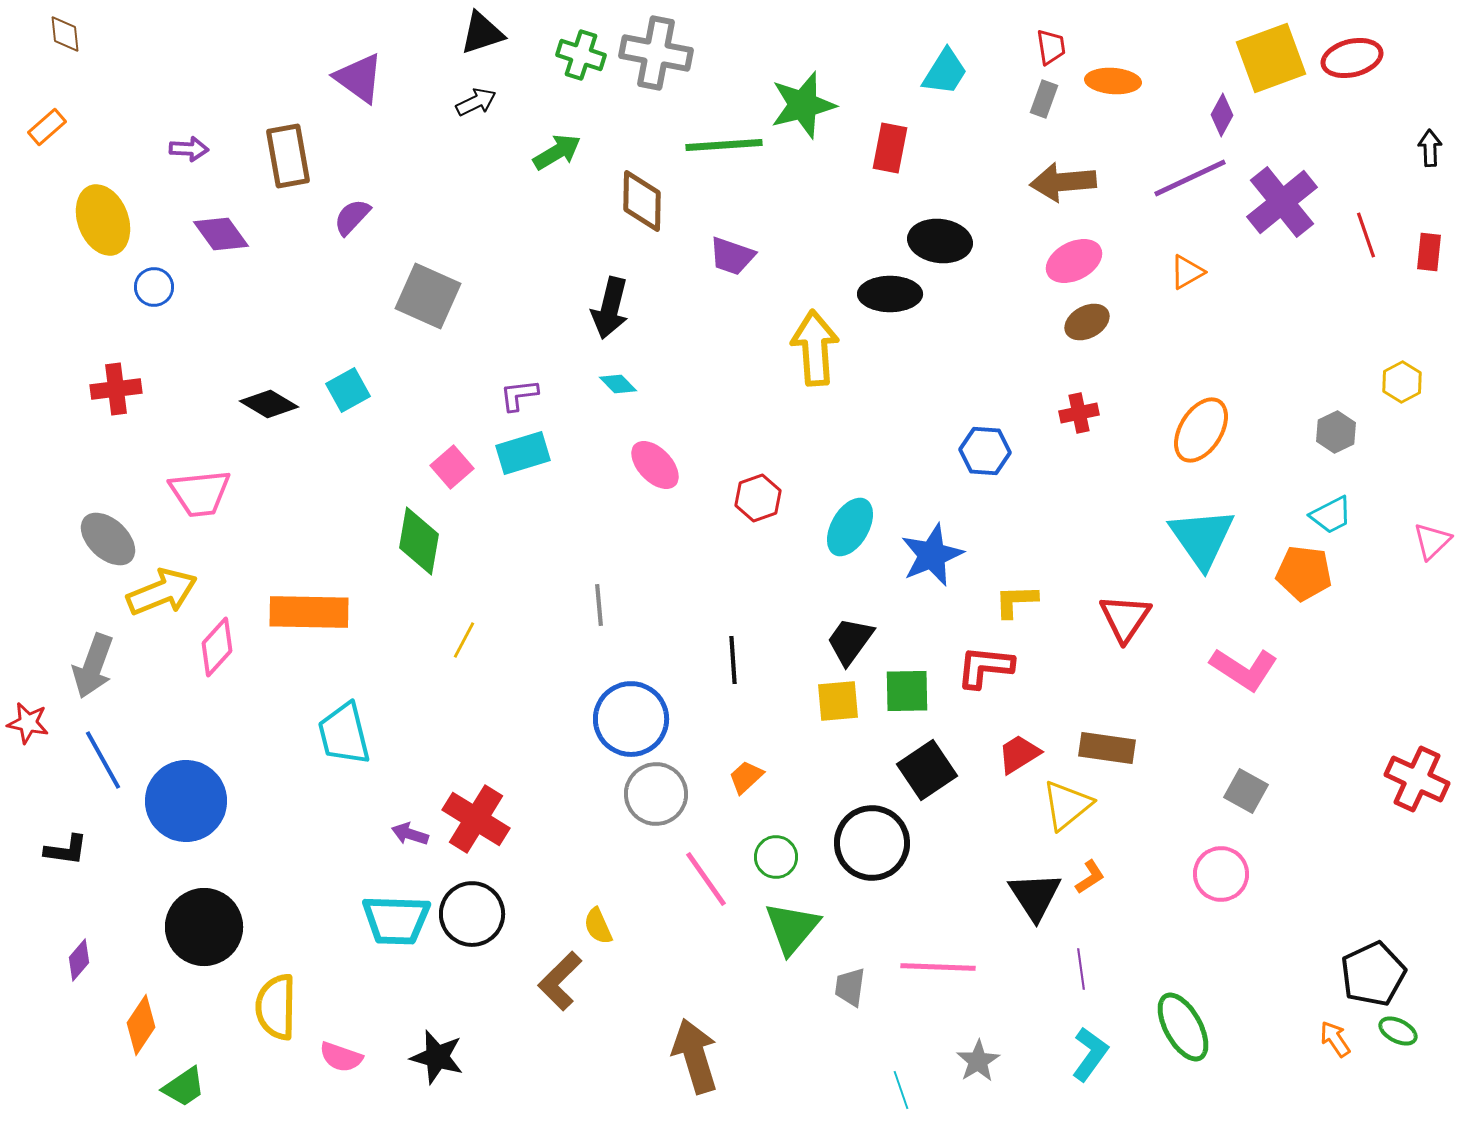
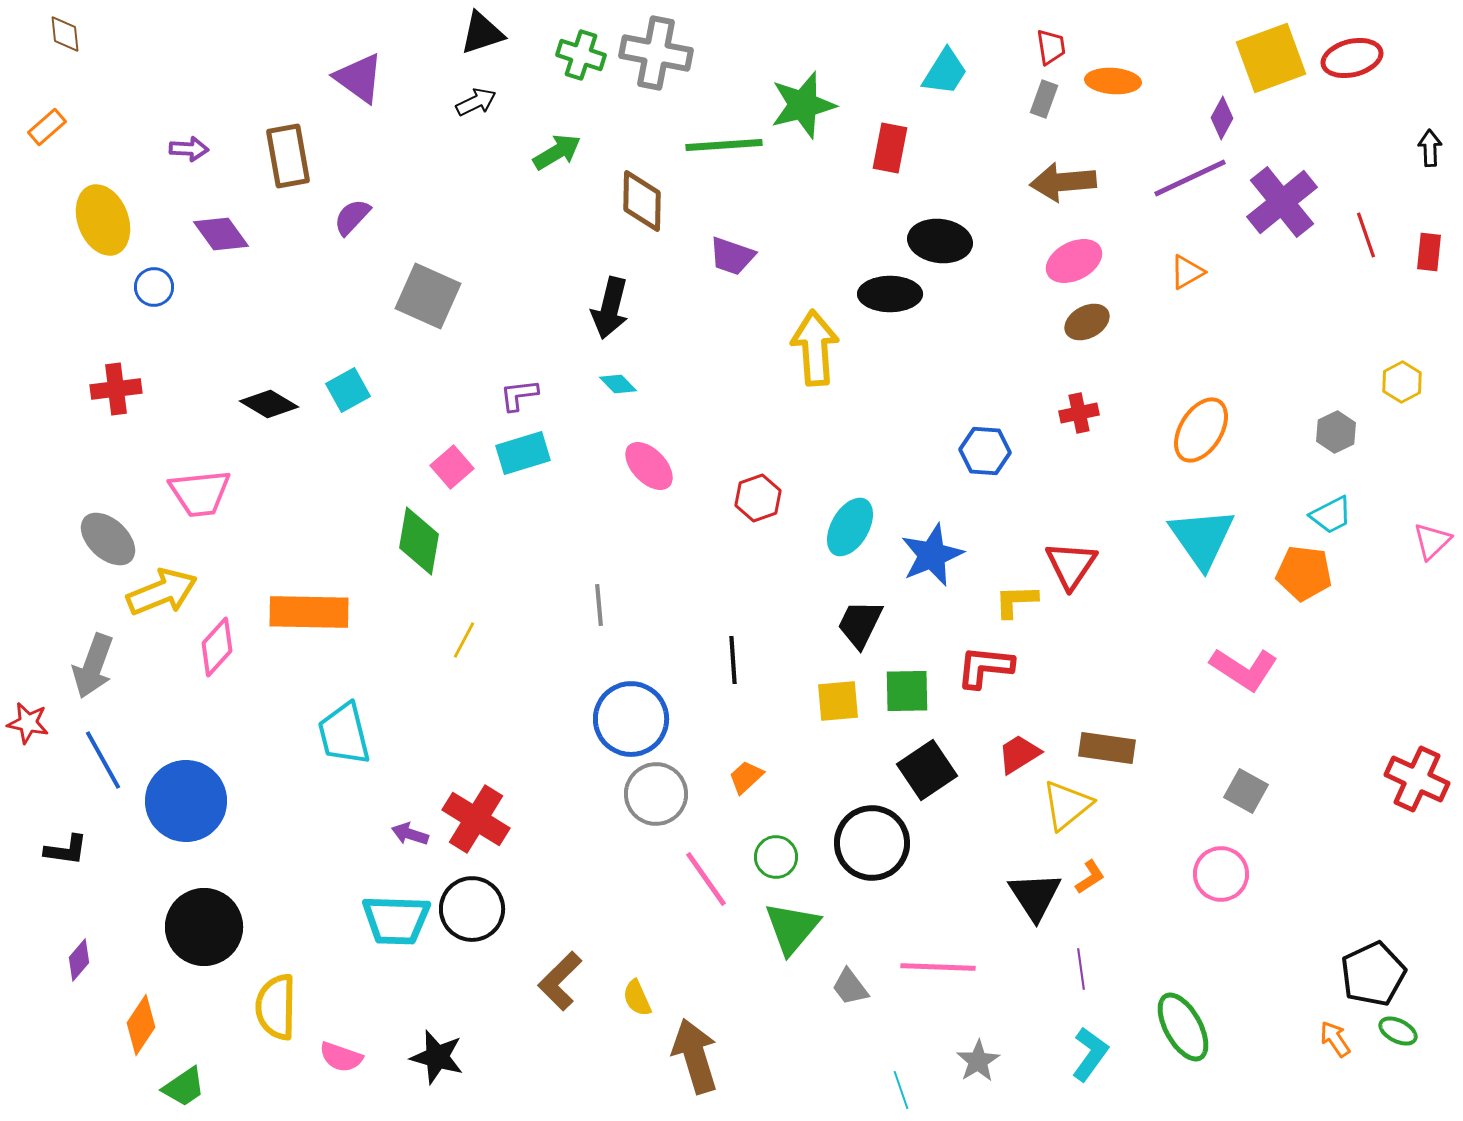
purple diamond at (1222, 115): moved 3 px down
pink ellipse at (655, 465): moved 6 px left, 1 px down
red triangle at (1125, 618): moved 54 px left, 53 px up
black trapezoid at (850, 641): moved 10 px right, 17 px up; rotated 10 degrees counterclockwise
black circle at (472, 914): moved 5 px up
yellow semicircle at (598, 926): moved 39 px right, 72 px down
gray trapezoid at (850, 987): rotated 45 degrees counterclockwise
